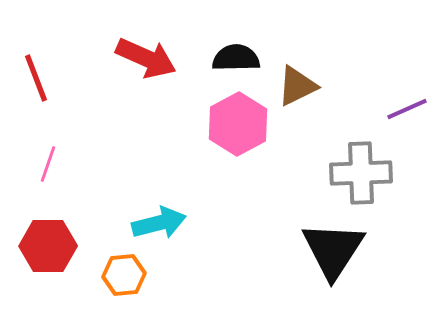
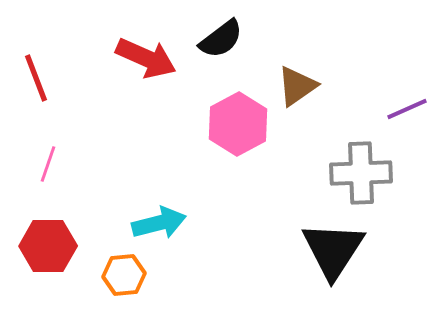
black semicircle: moved 15 px left, 19 px up; rotated 144 degrees clockwise
brown triangle: rotated 9 degrees counterclockwise
